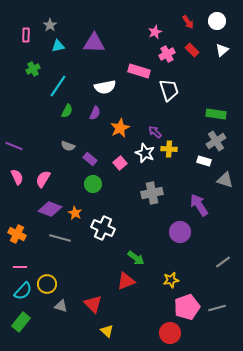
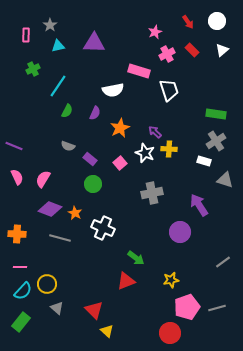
white semicircle at (105, 87): moved 8 px right, 3 px down
orange cross at (17, 234): rotated 24 degrees counterclockwise
red triangle at (93, 304): moved 1 px right, 6 px down
gray triangle at (61, 306): moved 4 px left, 2 px down; rotated 24 degrees clockwise
